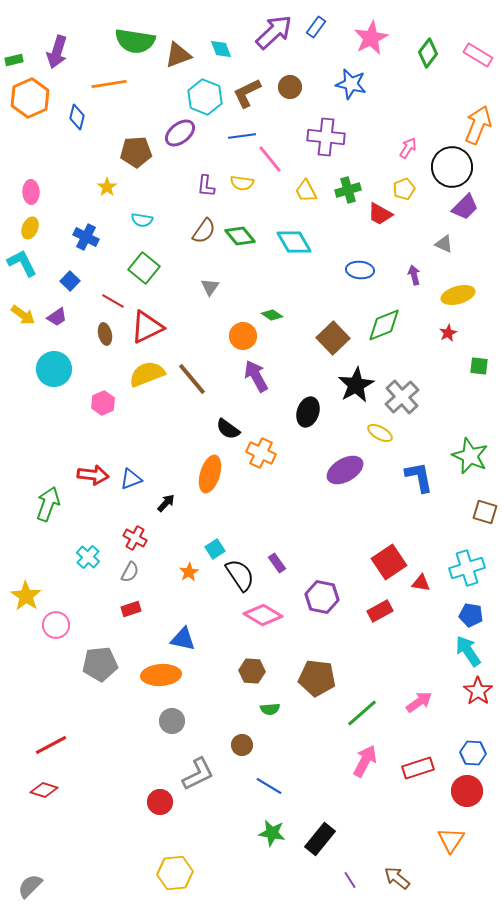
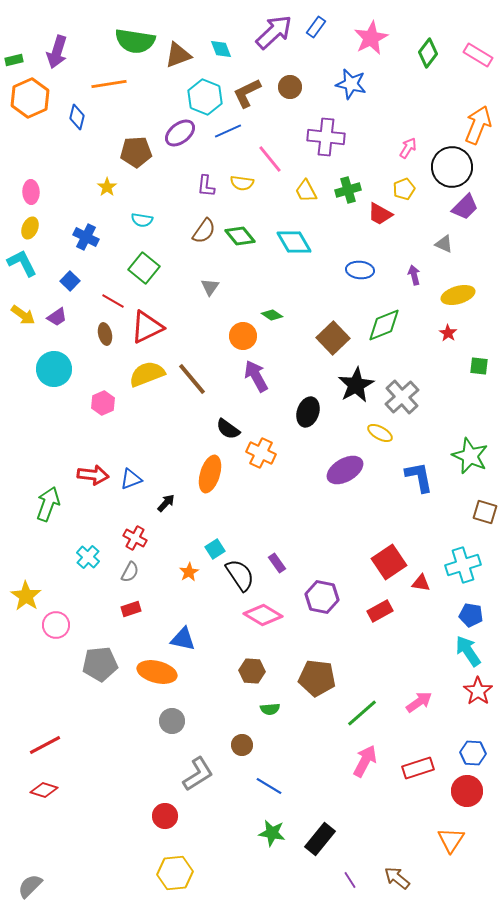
blue line at (242, 136): moved 14 px left, 5 px up; rotated 16 degrees counterclockwise
red star at (448, 333): rotated 12 degrees counterclockwise
cyan cross at (467, 568): moved 4 px left, 3 px up
orange ellipse at (161, 675): moved 4 px left, 3 px up; rotated 18 degrees clockwise
red line at (51, 745): moved 6 px left
gray L-shape at (198, 774): rotated 6 degrees counterclockwise
red circle at (160, 802): moved 5 px right, 14 px down
